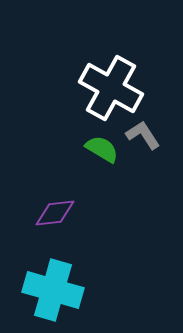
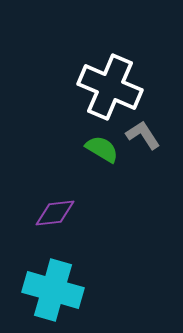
white cross: moved 1 px left, 1 px up; rotated 6 degrees counterclockwise
